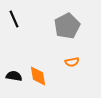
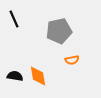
gray pentagon: moved 8 px left, 5 px down; rotated 15 degrees clockwise
orange semicircle: moved 2 px up
black semicircle: moved 1 px right
